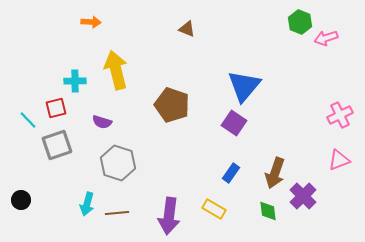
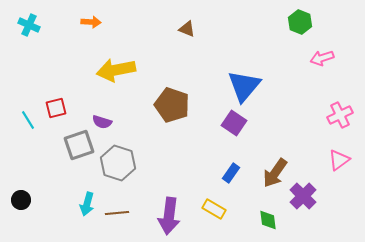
pink arrow: moved 4 px left, 20 px down
yellow arrow: rotated 87 degrees counterclockwise
cyan cross: moved 46 px left, 56 px up; rotated 25 degrees clockwise
cyan line: rotated 12 degrees clockwise
gray square: moved 22 px right
pink triangle: rotated 15 degrees counterclockwise
brown arrow: rotated 16 degrees clockwise
green diamond: moved 9 px down
